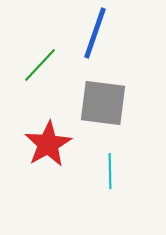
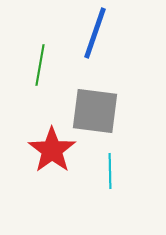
green line: rotated 33 degrees counterclockwise
gray square: moved 8 px left, 8 px down
red star: moved 4 px right, 6 px down; rotated 6 degrees counterclockwise
